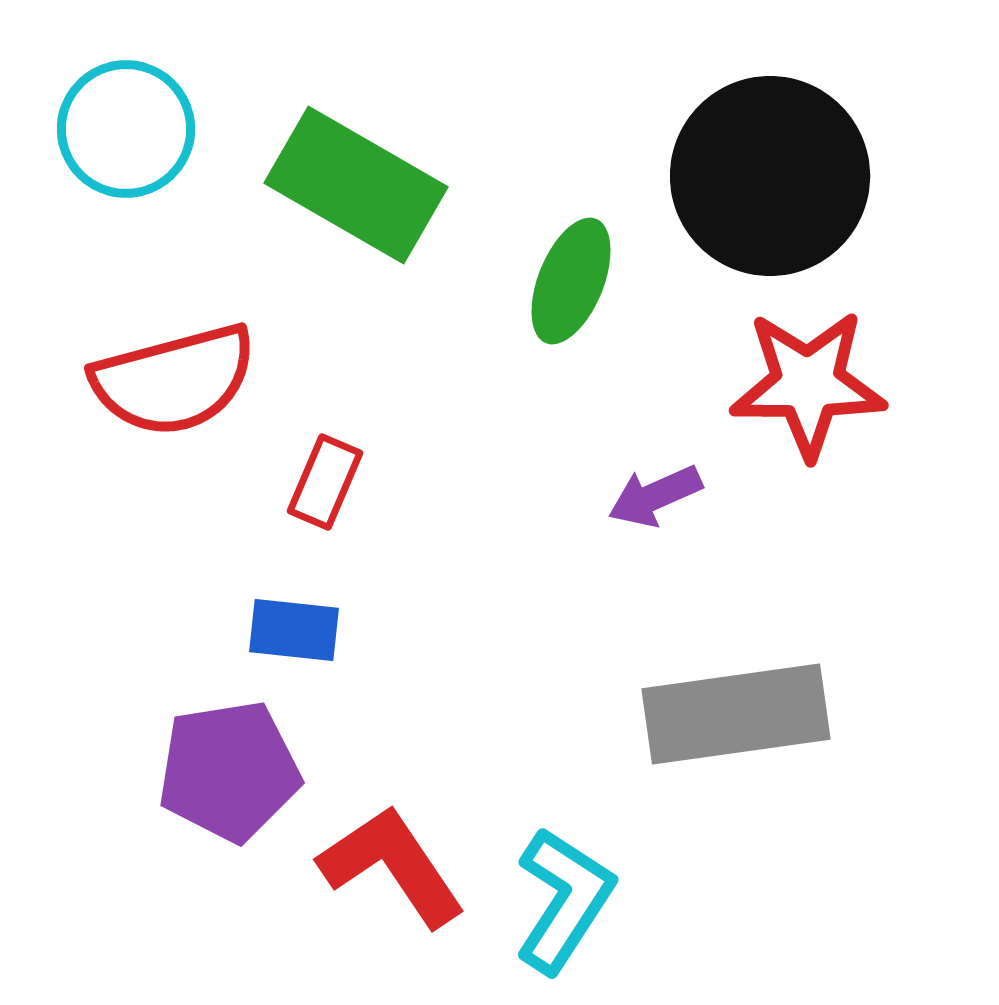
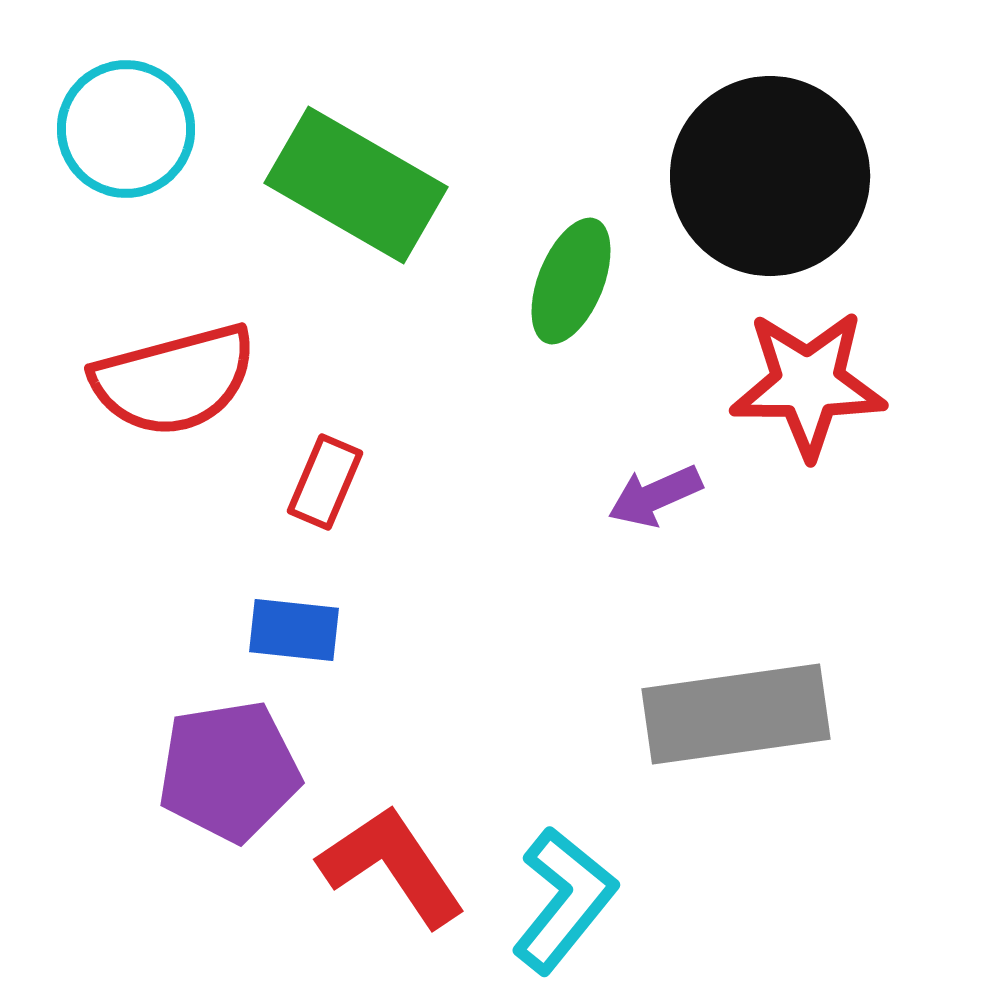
cyan L-shape: rotated 6 degrees clockwise
